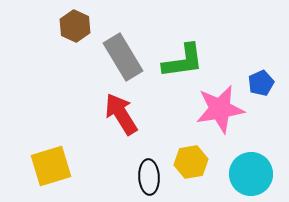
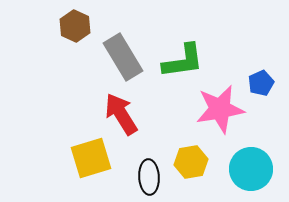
yellow square: moved 40 px right, 8 px up
cyan circle: moved 5 px up
